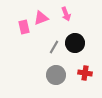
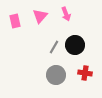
pink triangle: moved 1 px left, 2 px up; rotated 28 degrees counterclockwise
pink rectangle: moved 9 px left, 6 px up
black circle: moved 2 px down
